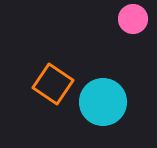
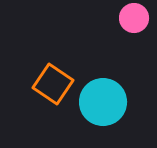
pink circle: moved 1 px right, 1 px up
